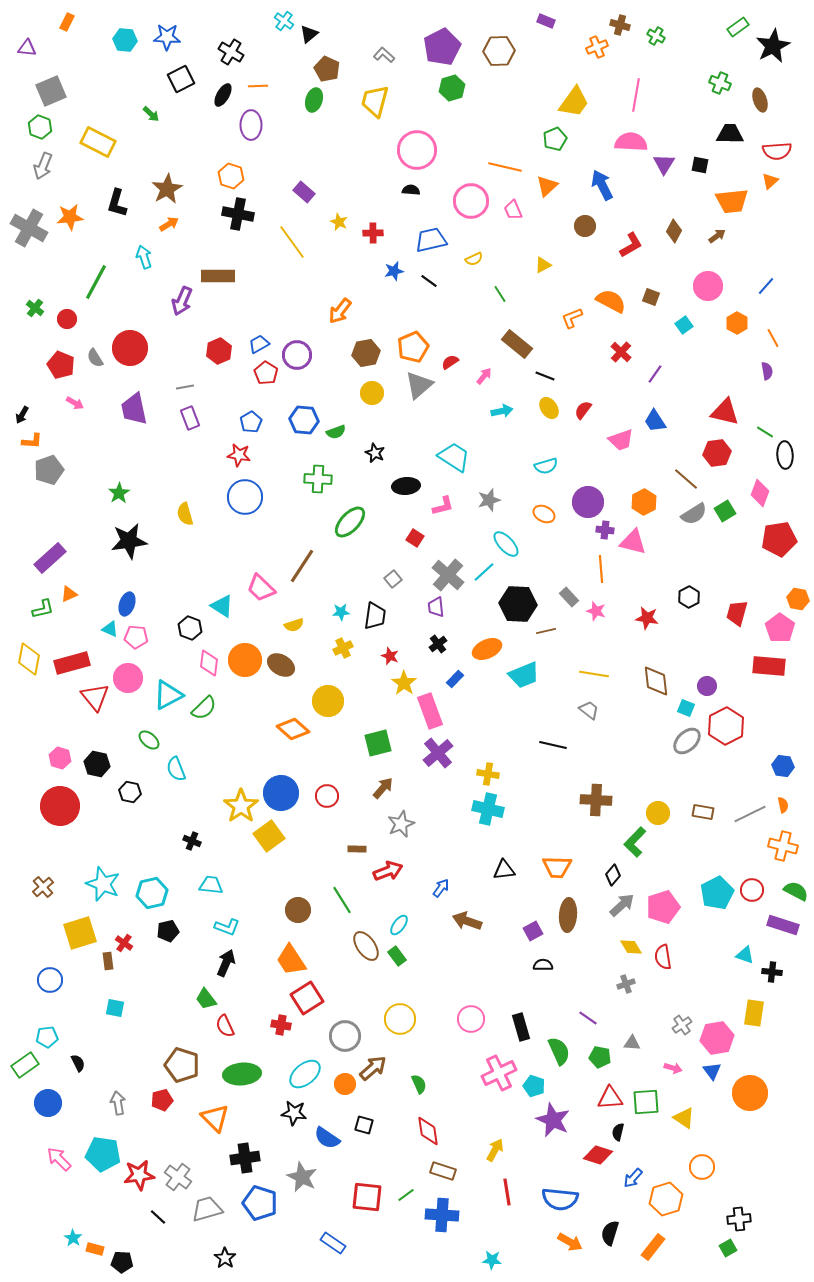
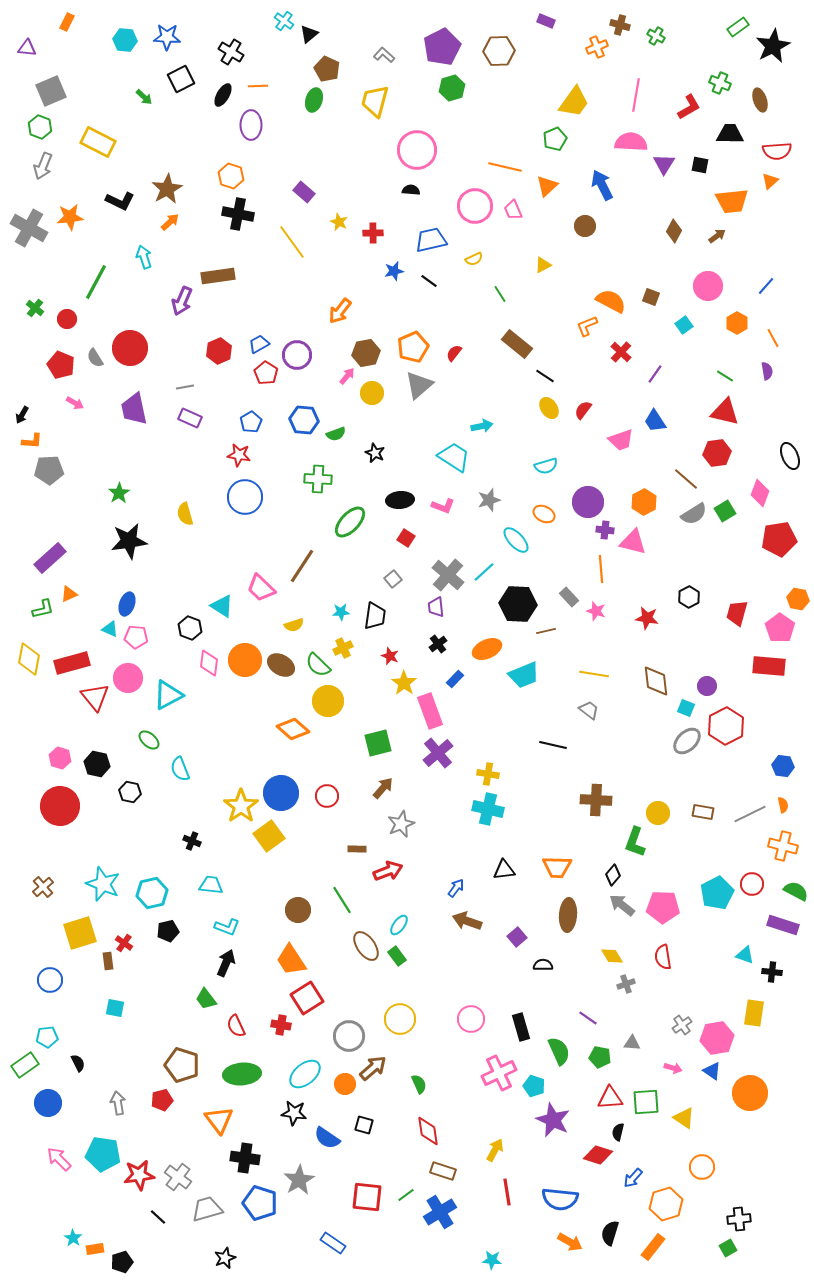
green arrow at (151, 114): moved 7 px left, 17 px up
pink circle at (471, 201): moved 4 px right, 5 px down
black L-shape at (117, 203): moved 3 px right, 2 px up; rotated 80 degrees counterclockwise
orange arrow at (169, 224): moved 1 px right, 2 px up; rotated 12 degrees counterclockwise
red L-shape at (631, 245): moved 58 px right, 138 px up
brown rectangle at (218, 276): rotated 8 degrees counterclockwise
orange L-shape at (572, 318): moved 15 px right, 8 px down
red semicircle at (450, 362): moved 4 px right, 9 px up; rotated 18 degrees counterclockwise
pink arrow at (484, 376): moved 137 px left
black line at (545, 376): rotated 12 degrees clockwise
cyan arrow at (502, 411): moved 20 px left, 15 px down
purple rectangle at (190, 418): rotated 45 degrees counterclockwise
green semicircle at (336, 432): moved 2 px down
green line at (765, 432): moved 40 px left, 56 px up
black ellipse at (785, 455): moved 5 px right, 1 px down; rotated 20 degrees counterclockwise
gray pentagon at (49, 470): rotated 16 degrees clockwise
black ellipse at (406, 486): moved 6 px left, 14 px down
pink L-shape at (443, 506): rotated 35 degrees clockwise
red square at (415, 538): moved 9 px left
cyan ellipse at (506, 544): moved 10 px right, 4 px up
green semicircle at (204, 708): moved 114 px right, 43 px up; rotated 88 degrees clockwise
cyan semicircle at (176, 769): moved 4 px right
green L-shape at (635, 842): rotated 24 degrees counterclockwise
blue arrow at (441, 888): moved 15 px right
red circle at (752, 890): moved 6 px up
gray arrow at (622, 905): rotated 100 degrees counterclockwise
pink pentagon at (663, 907): rotated 20 degrees clockwise
purple square at (533, 931): moved 16 px left, 6 px down; rotated 12 degrees counterclockwise
yellow diamond at (631, 947): moved 19 px left, 9 px down
red semicircle at (225, 1026): moved 11 px right
gray circle at (345, 1036): moved 4 px right
blue triangle at (712, 1071): rotated 18 degrees counterclockwise
orange triangle at (215, 1118): moved 4 px right, 2 px down; rotated 8 degrees clockwise
black cross at (245, 1158): rotated 16 degrees clockwise
gray star at (302, 1177): moved 3 px left, 3 px down; rotated 16 degrees clockwise
orange hexagon at (666, 1199): moved 5 px down
blue cross at (442, 1215): moved 2 px left, 3 px up; rotated 36 degrees counterclockwise
orange rectangle at (95, 1249): rotated 24 degrees counterclockwise
black star at (225, 1258): rotated 15 degrees clockwise
black pentagon at (122, 1262): rotated 20 degrees counterclockwise
